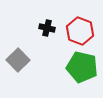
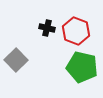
red hexagon: moved 4 px left
gray square: moved 2 px left
